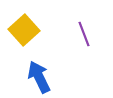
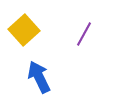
purple line: rotated 50 degrees clockwise
